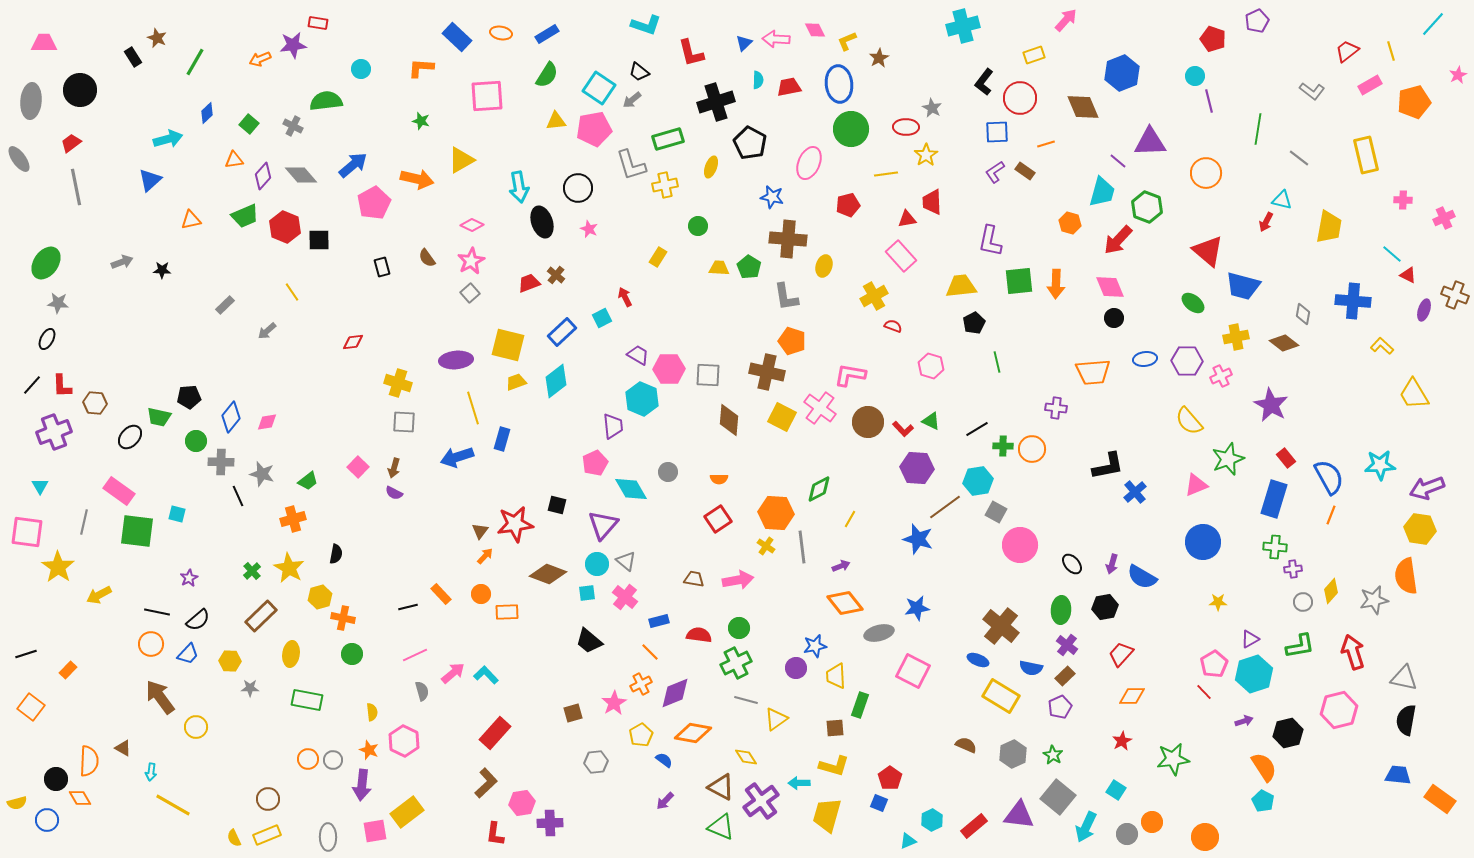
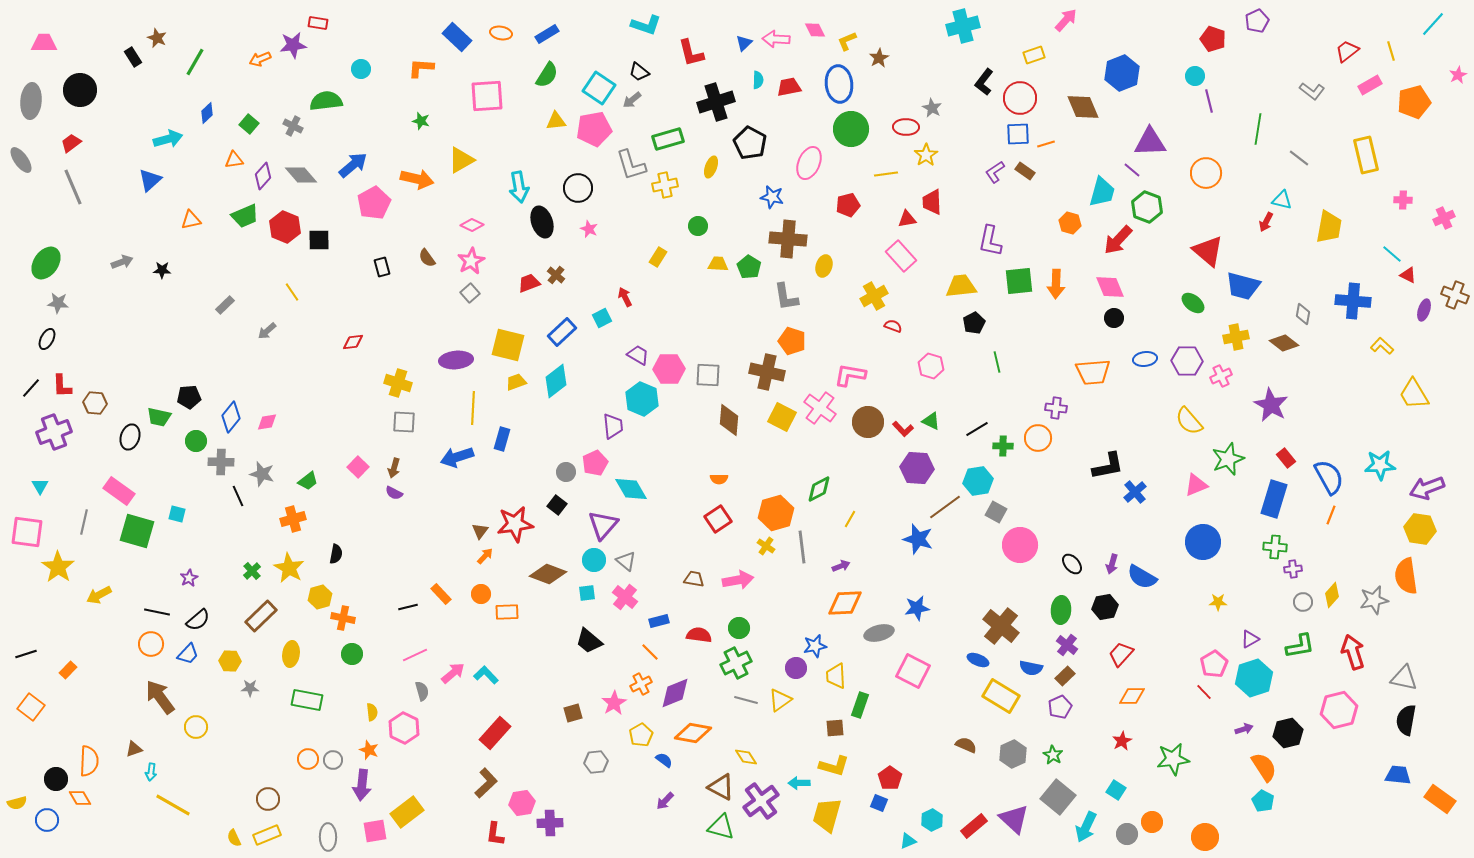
blue square at (997, 132): moved 21 px right, 2 px down
gray ellipse at (19, 159): moved 2 px right, 1 px down
purple line at (1118, 161): moved 14 px right, 9 px down
gray line at (76, 187): moved 3 px left; rotated 12 degrees counterclockwise
yellow trapezoid at (719, 268): moved 1 px left, 4 px up
black line at (32, 385): moved 1 px left, 3 px down
yellow line at (473, 408): rotated 20 degrees clockwise
black ellipse at (130, 437): rotated 25 degrees counterclockwise
orange circle at (1032, 449): moved 6 px right, 11 px up
gray circle at (668, 472): moved 102 px left
black square at (557, 505): rotated 24 degrees clockwise
orange hexagon at (776, 513): rotated 20 degrees counterclockwise
green square at (137, 531): rotated 9 degrees clockwise
cyan circle at (597, 564): moved 3 px left, 4 px up
yellow diamond at (1331, 591): moved 1 px right, 4 px down
orange diamond at (845, 603): rotated 54 degrees counterclockwise
cyan hexagon at (1254, 674): moved 4 px down
yellow triangle at (776, 719): moved 4 px right, 19 px up
purple arrow at (1244, 721): moved 8 px down
pink hexagon at (404, 741): moved 13 px up
brown triangle at (123, 748): moved 11 px right, 1 px down; rotated 48 degrees counterclockwise
purple triangle at (1019, 815): moved 5 px left, 4 px down; rotated 36 degrees clockwise
green triangle at (721, 827): rotated 8 degrees counterclockwise
